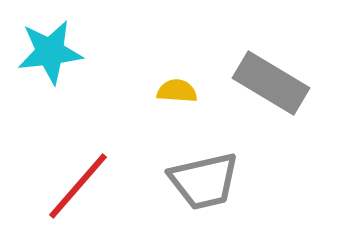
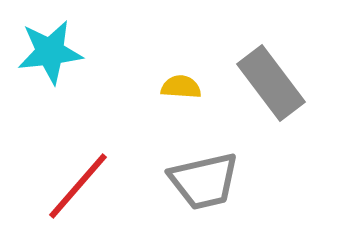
gray rectangle: rotated 22 degrees clockwise
yellow semicircle: moved 4 px right, 4 px up
